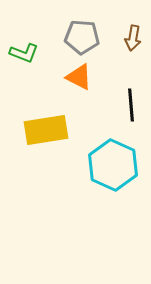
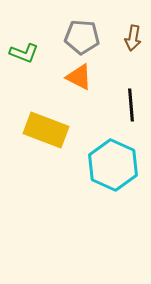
yellow rectangle: rotated 30 degrees clockwise
